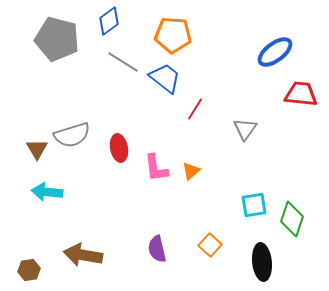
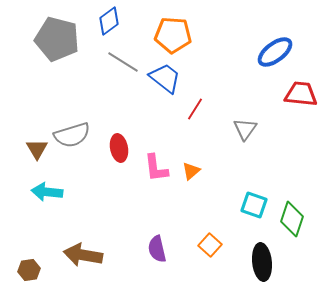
cyan square: rotated 28 degrees clockwise
